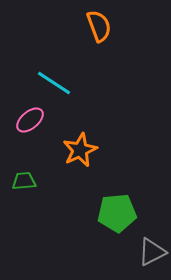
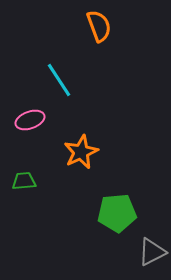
cyan line: moved 5 px right, 3 px up; rotated 24 degrees clockwise
pink ellipse: rotated 20 degrees clockwise
orange star: moved 1 px right, 2 px down
